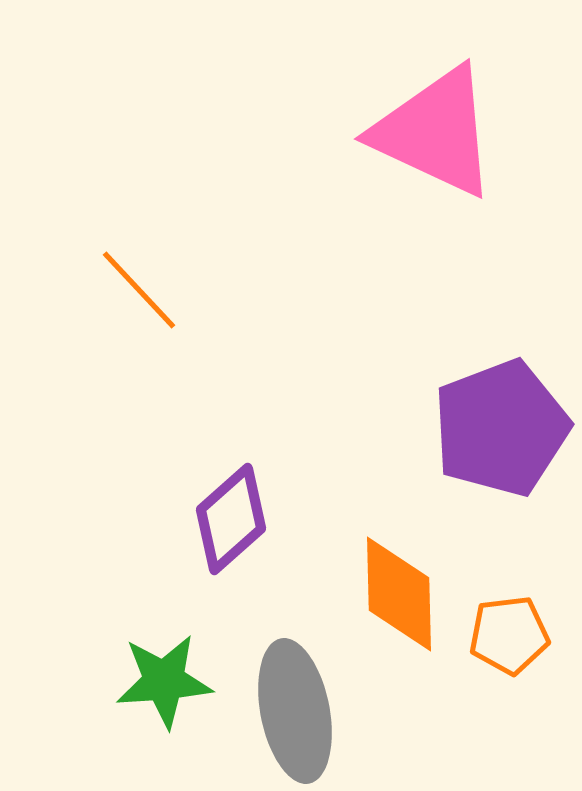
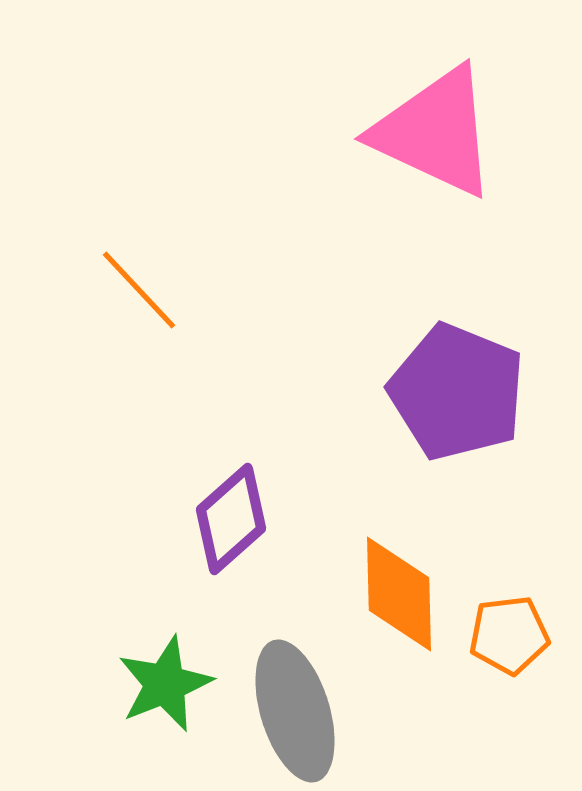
purple pentagon: moved 44 px left, 36 px up; rotated 29 degrees counterclockwise
green star: moved 1 px right, 3 px down; rotated 18 degrees counterclockwise
gray ellipse: rotated 6 degrees counterclockwise
